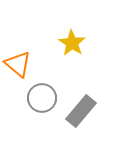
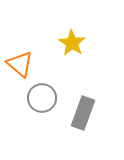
orange triangle: moved 2 px right
gray rectangle: moved 2 px right, 2 px down; rotated 20 degrees counterclockwise
